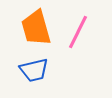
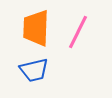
orange trapezoid: rotated 18 degrees clockwise
